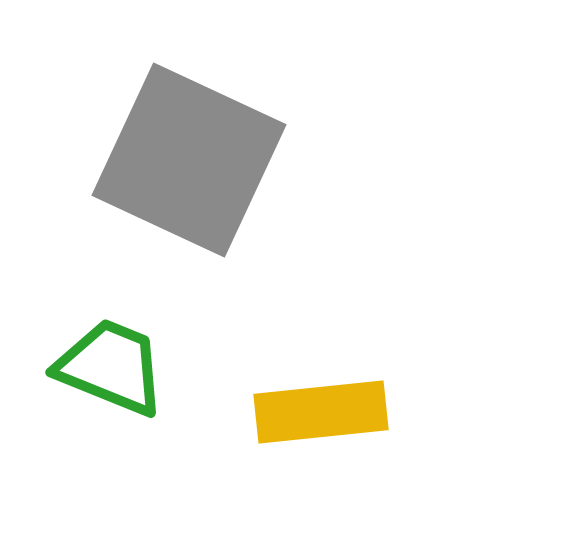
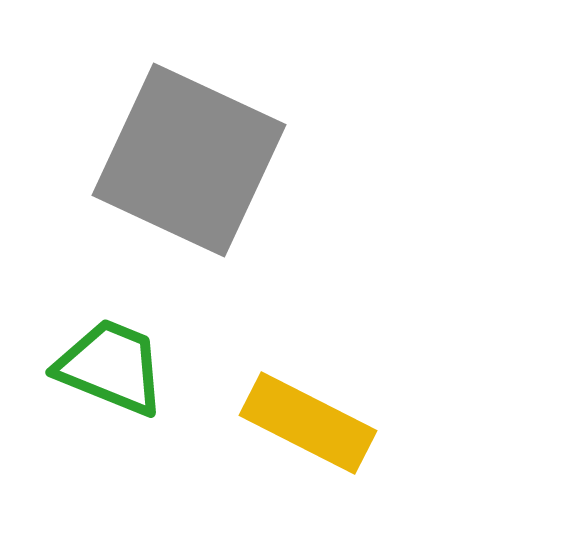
yellow rectangle: moved 13 px left, 11 px down; rotated 33 degrees clockwise
